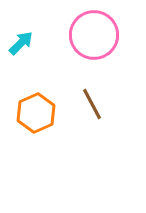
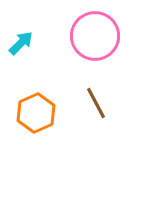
pink circle: moved 1 px right, 1 px down
brown line: moved 4 px right, 1 px up
